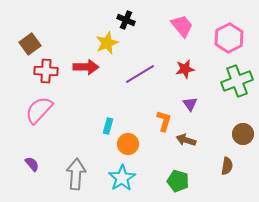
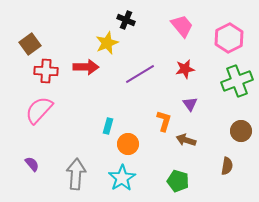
brown circle: moved 2 px left, 3 px up
